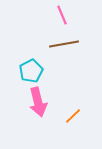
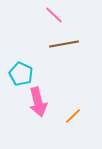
pink line: moved 8 px left; rotated 24 degrees counterclockwise
cyan pentagon: moved 10 px left, 3 px down; rotated 20 degrees counterclockwise
